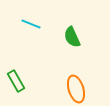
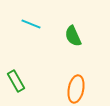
green semicircle: moved 1 px right, 1 px up
orange ellipse: rotated 28 degrees clockwise
